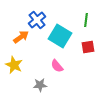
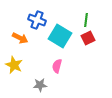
blue cross: rotated 30 degrees counterclockwise
orange arrow: moved 1 px left, 1 px down; rotated 63 degrees clockwise
red square: moved 9 px up; rotated 16 degrees counterclockwise
pink semicircle: rotated 56 degrees clockwise
